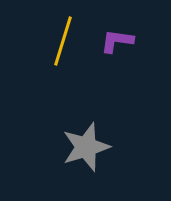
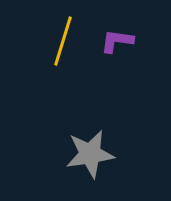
gray star: moved 4 px right, 7 px down; rotated 9 degrees clockwise
